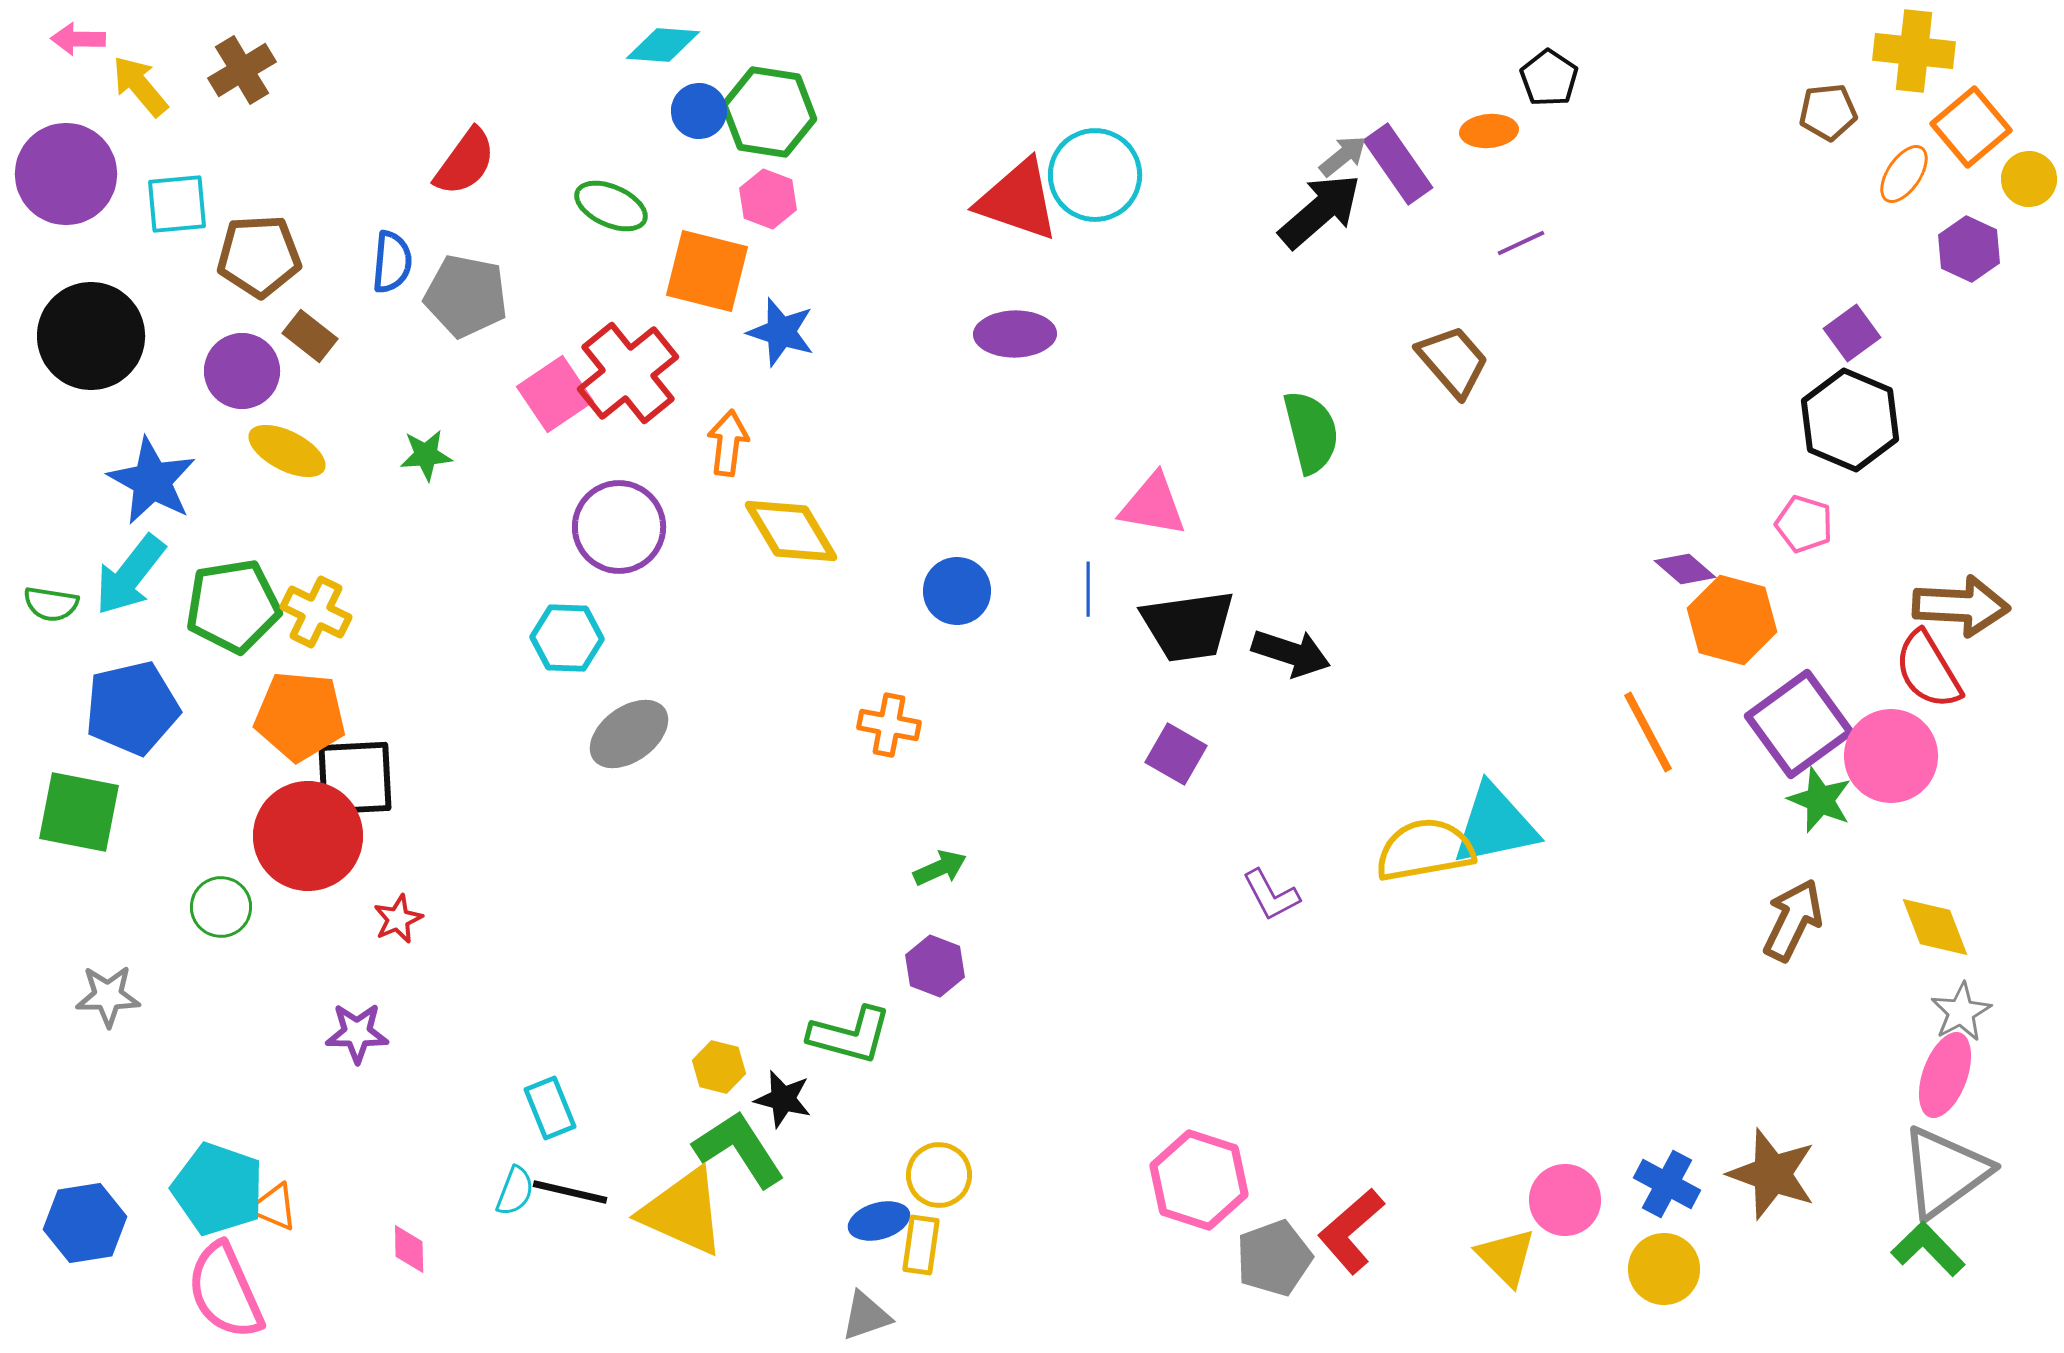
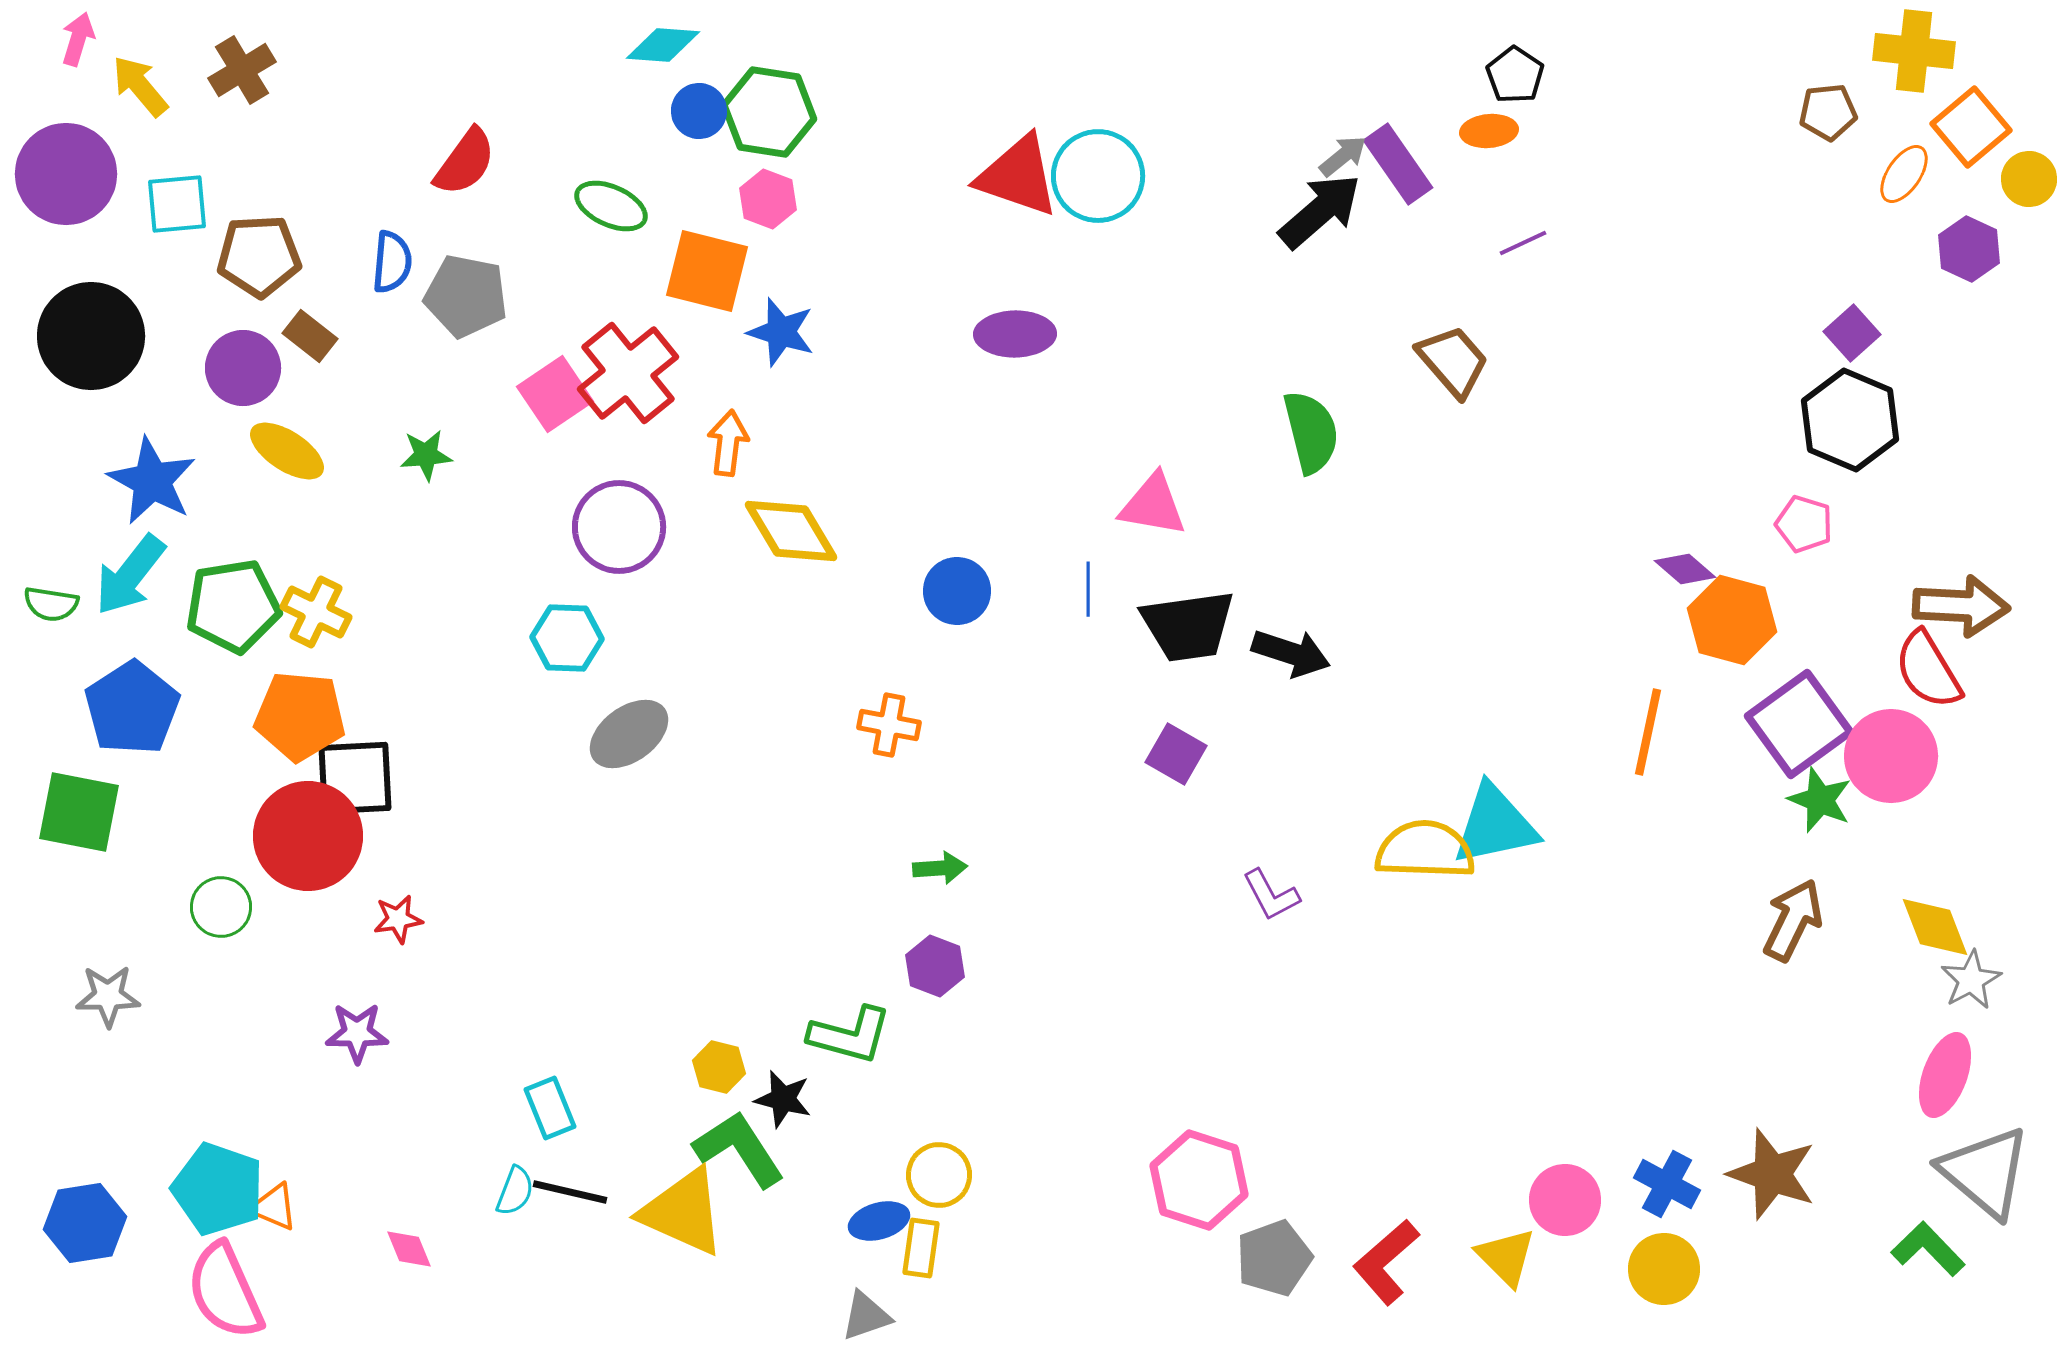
pink arrow at (78, 39): rotated 106 degrees clockwise
black pentagon at (1549, 78): moved 34 px left, 3 px up
cyan circle at (1095, 175): moved 3 px right, 1 px down
red triangle at (1018, 200): moved 24 px up
purple line at (1521, 243): moved 2 px right
purple square at (1852, 333): rotated 6 degrees counterclockwise
purple circle at (242, 371): moved 1 px right, 3 px up
yellow ellipse at (287, 451): rotated 6 degrees clockwise
blue pentagon at (132, 708): rotated 20 degrees counterclockwise
orange line at (1648, 732): rotated 40 degrees clockwise
yellow semicircle at (1425, 850): rotated 12 degrees clockwise
green arrow at (940, 868): rotated 20 degrees clockwise
red star at (398, 919): rotated 15 degrees clockwise
gray star at (1961, 1012): moved 10 px right, 32 px up
gray triangle at (1945, 1172): moved 40 px right; rotated 44 degrees counterclockwise
red L-shape at (1351, 1231): moved 35 px right, 31 px down
yellow rectangle at (921, 1245): moved 3 px down
pink diamond at (409, 1249): rotated 21 degrees counterclockwise
